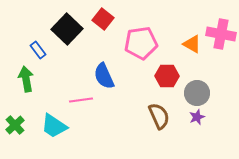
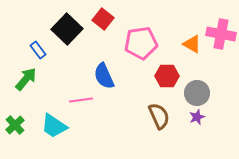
green arrow: rotated 50 degrees clockwise
